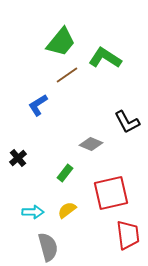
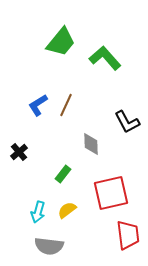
green L-shape: rotated 16 degrees clockwise
brown line: moved 1 px left, 30 px down; rotated 30 degrees counterclockwise
gray diamond: rotated 65 degrees clockwise
black cross: moved 1 px right, 6 px up
green rectangle: moved 2 px left, 1 px down
cyan arrow: moved 5 px right; rotated 105 degrees clockwise
gray semicircle: moved 1 px right, 1 px up; rotated 112 degrees clockwise
